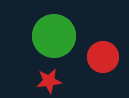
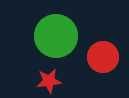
green circle: moved 2 px right
